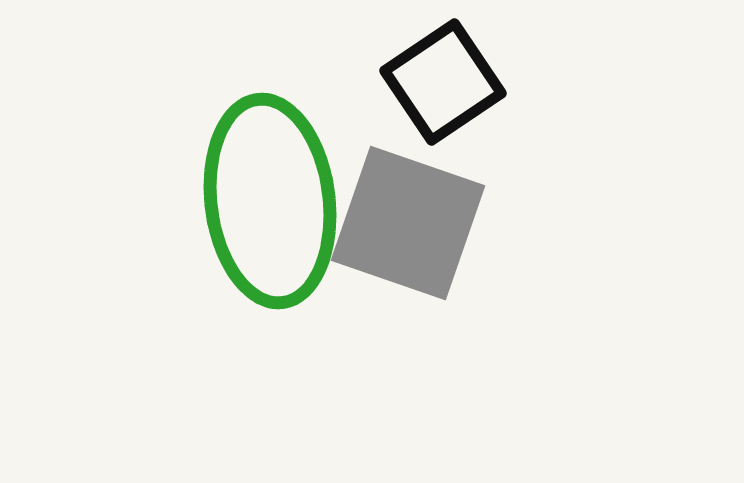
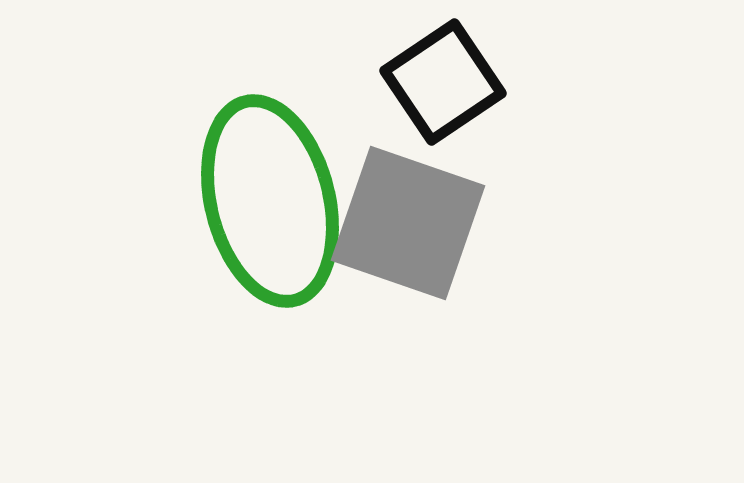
green ellipse: rotated 7 degrees counterclockwise
